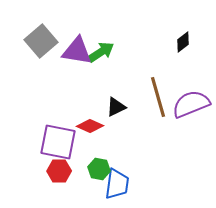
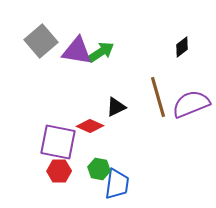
black diamond: moved 1 px left, 5 px down
